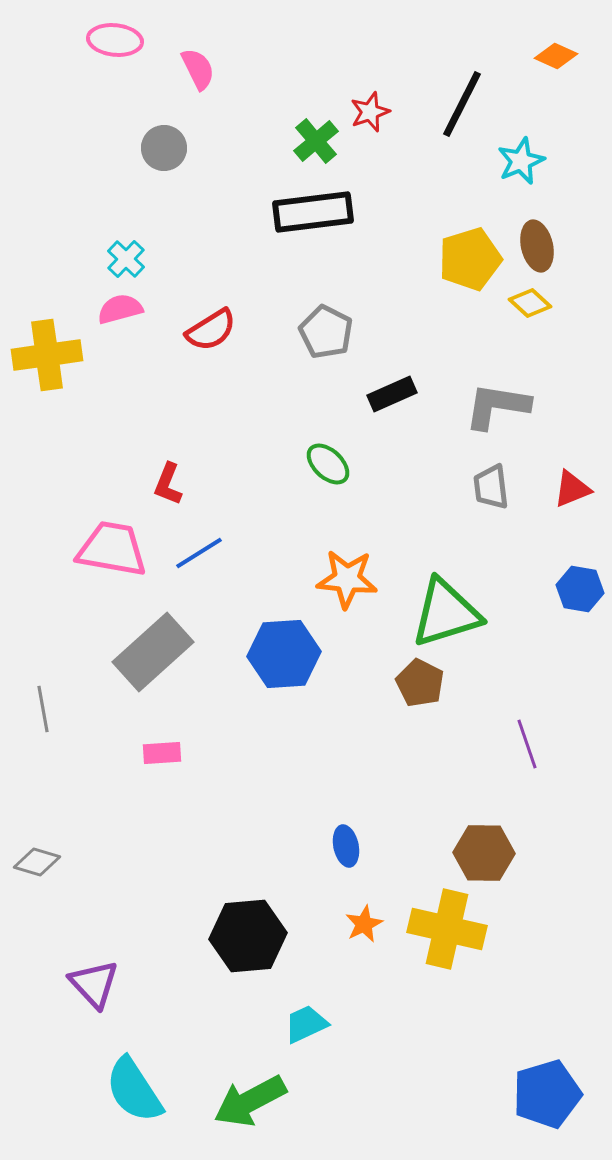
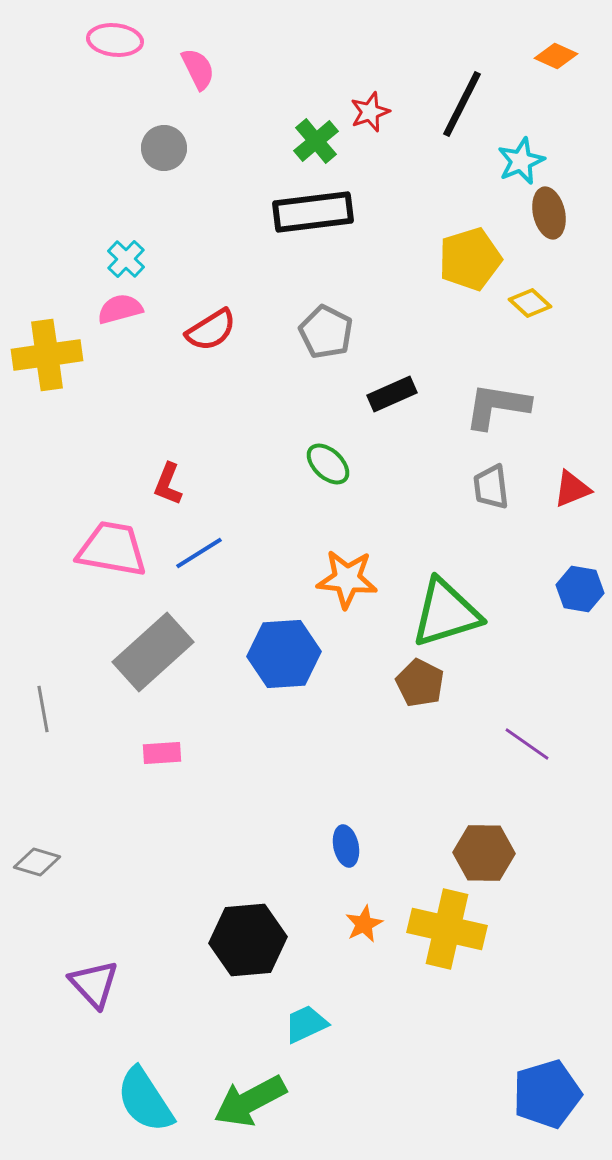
brown ellipse at (537, 246): moved 12 px right, 33 px up
purple line at (527, 744): rotated 36 degrees counterclockwise
black hexagon at (248, 936): moved 4 px down
cyan semicircle at (134, 1090): moved 11 px right, 10 px down
